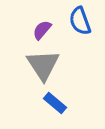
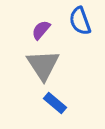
purple semicircle: moved 1 px left
